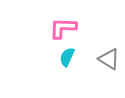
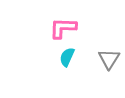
gray triangle: rotated 30 degrees clockwise
